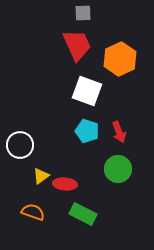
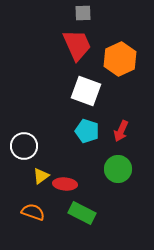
white square: moved 1 px left
red arrow: moved 2 px right, 1 px up; rotated 45 degrees clockwise
white circle: moved 4 px right, 1 px down
green rectangle: moved 1 px left, 1 px up
